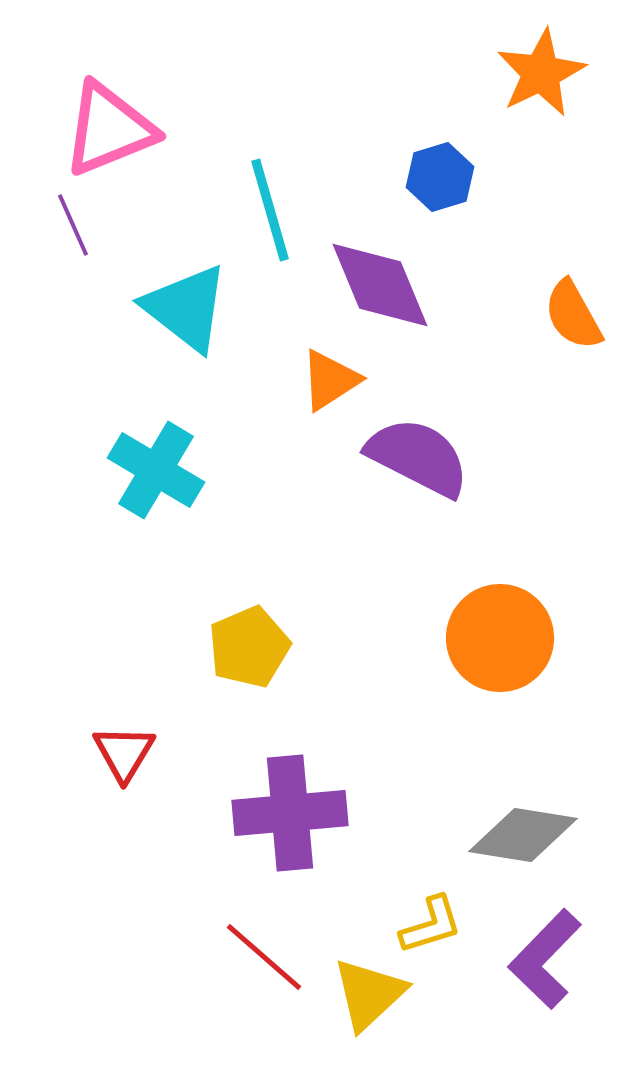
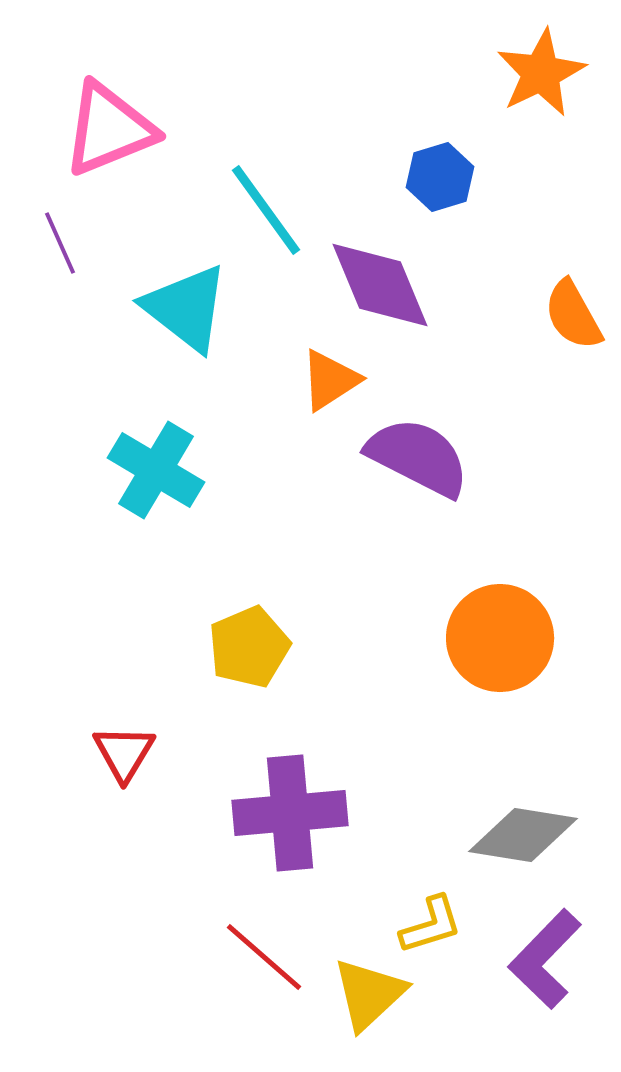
cyan line: moved 4 px left; rotated 20 degrees counterclockwise
purple line: moved 13 px left, 18 px down
